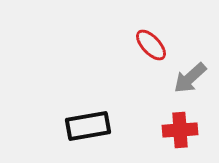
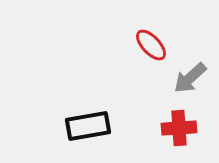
red cross: moved 1 px left, 2 px up
